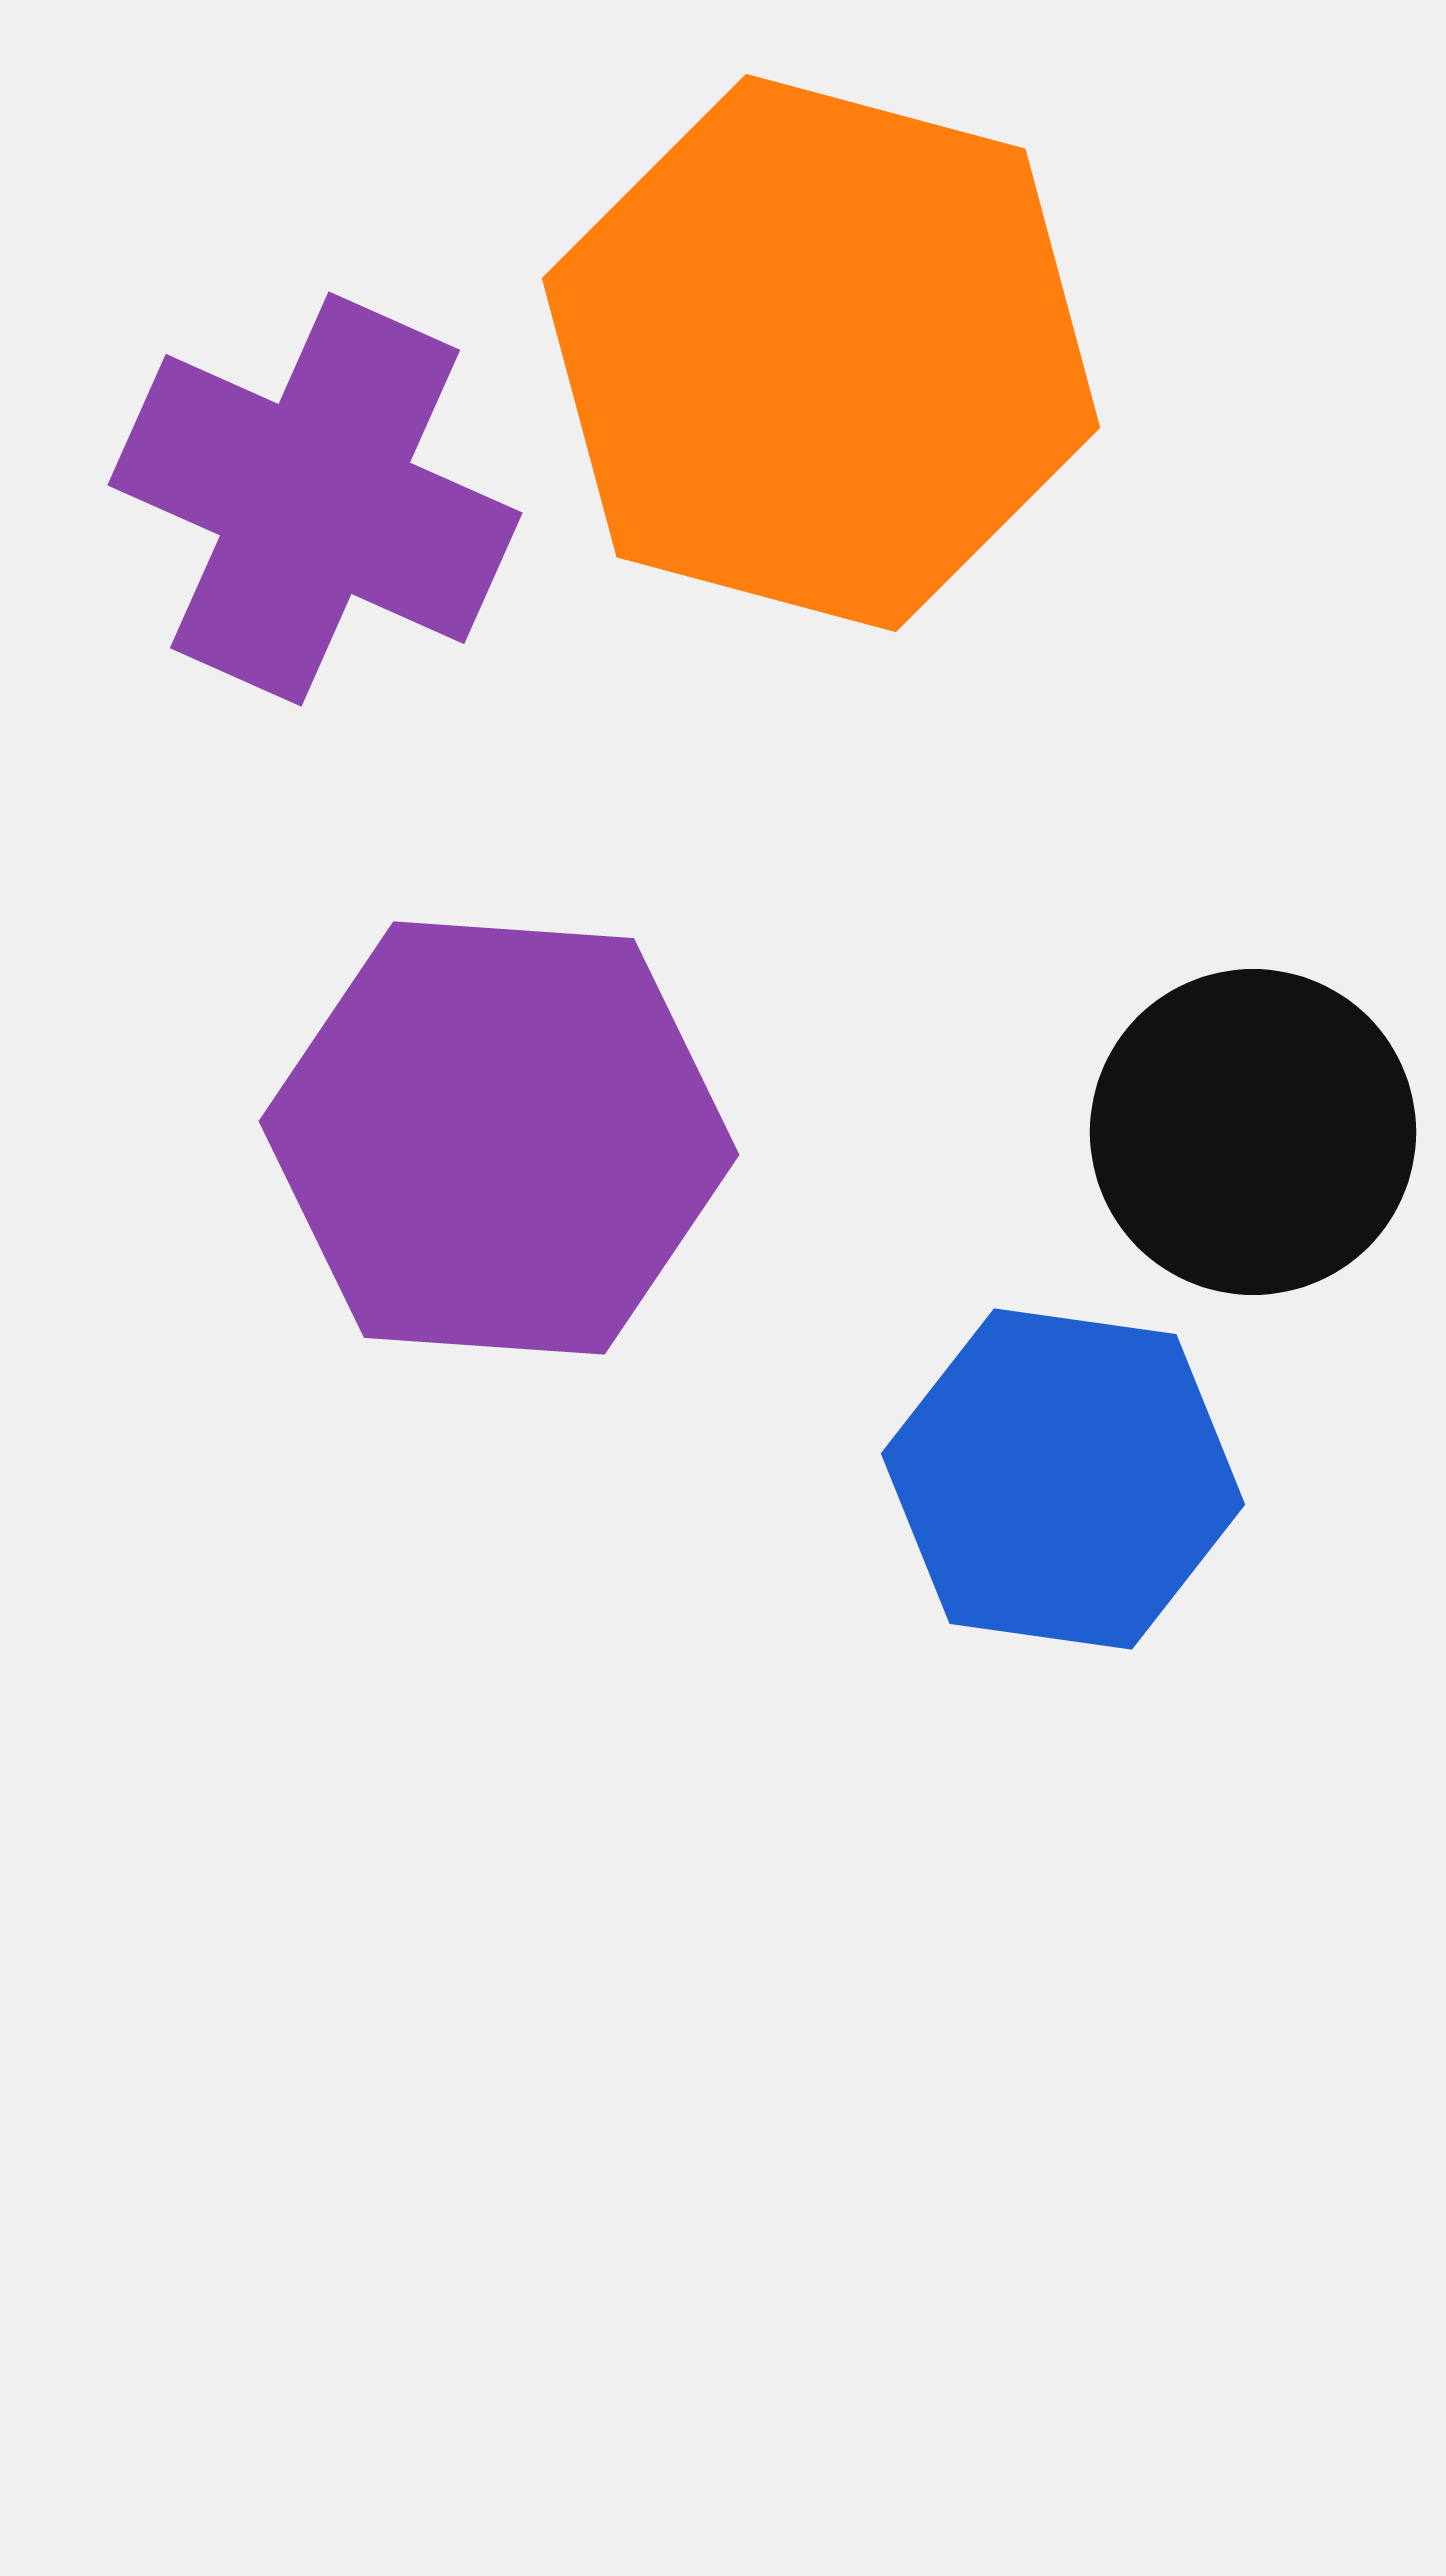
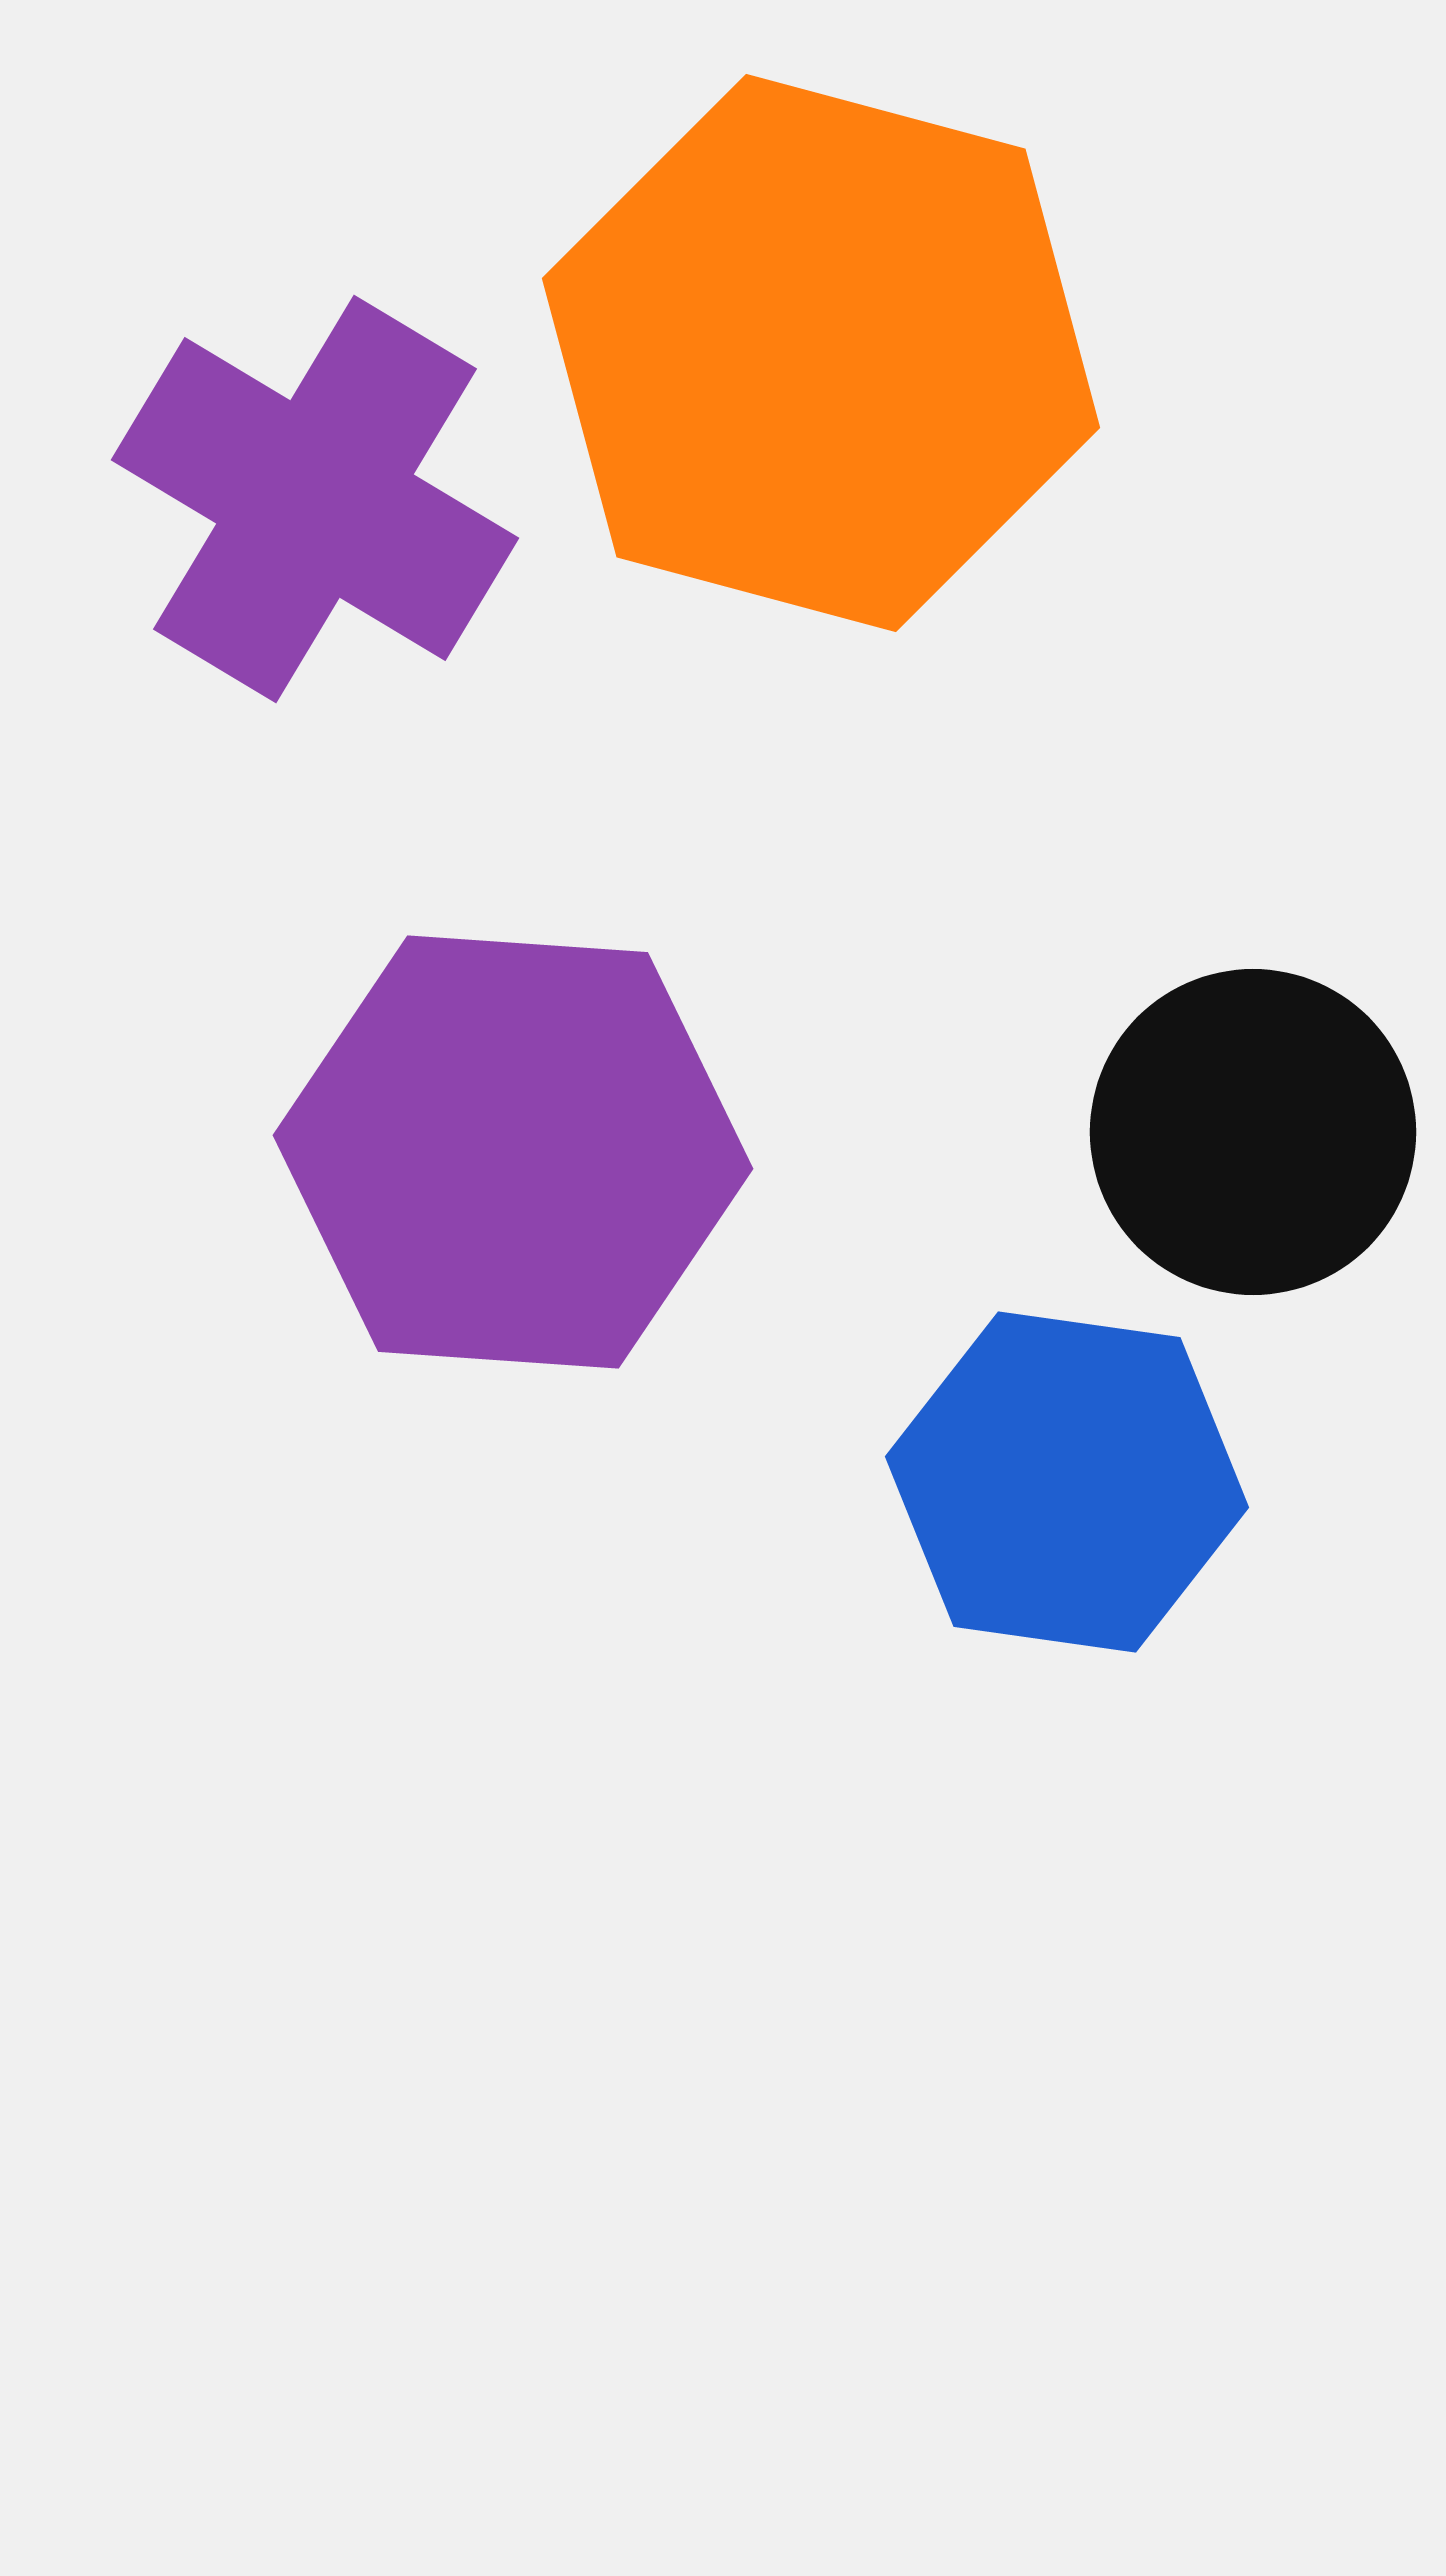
purple cross: rotated 7 degrees clockwise
purple hexagon: moved 14 px right, 14 px down
blue hexagon: moved 4 px right, 3 px down
